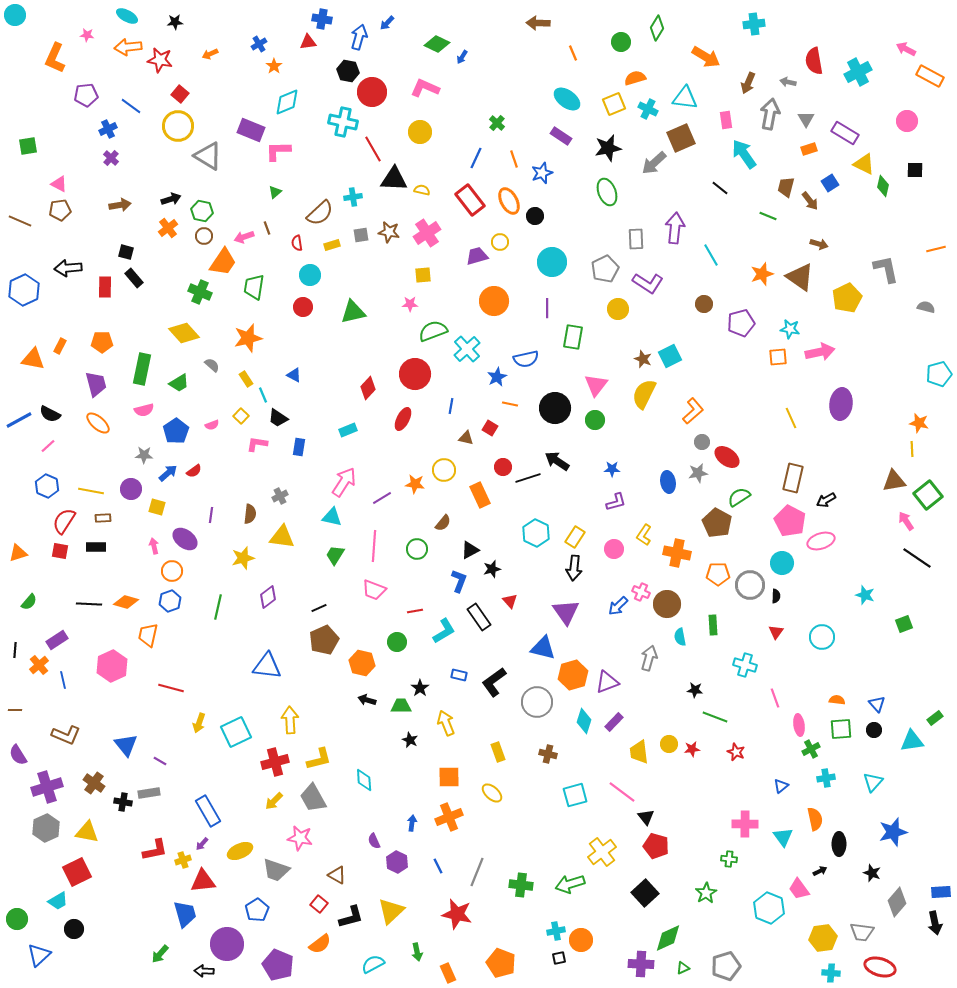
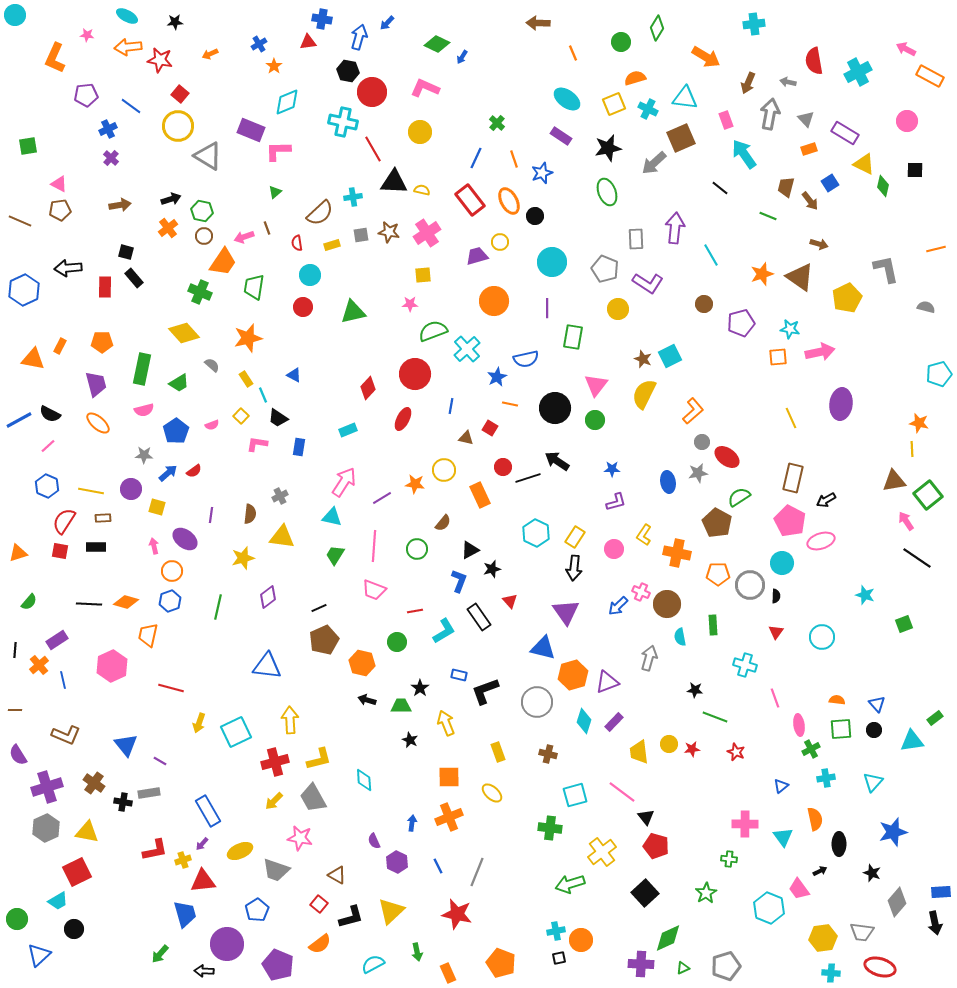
gray triangle at (806, 119): rotated 12 degrees counterclockwise
pink rectangle at (726, 120): rotated 12 degrees counterclockwise
black triangle at (394, 179): moved 3 px down
gray pentagon at (605, 269): rotated 24 degrees counterclockwise
black L-shape at (494, 682): moved 9 px left, 9 px down; rotated 16 degrees clockwise
green cross at (521, 885): moved 29 px right, 57 px up
